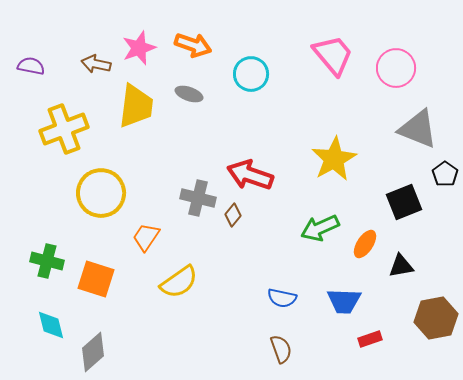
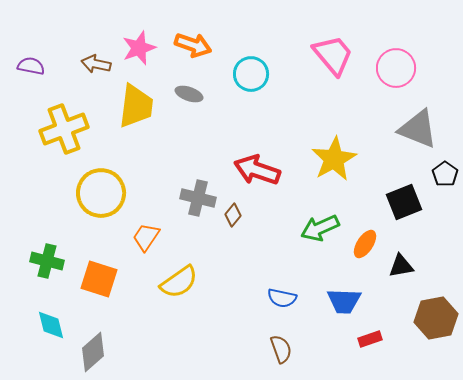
red arrow: moved 7 px right, 5 px up
orange square: moved 3 px right
